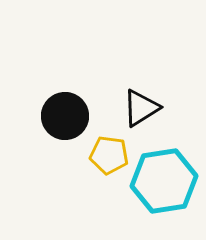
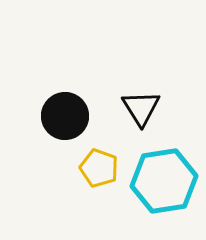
black triangle: rotated 30 degrees counterclockwise
yellow pentagon: moved 10 px left, 13 px down; rotated 12 degrees clockwise
